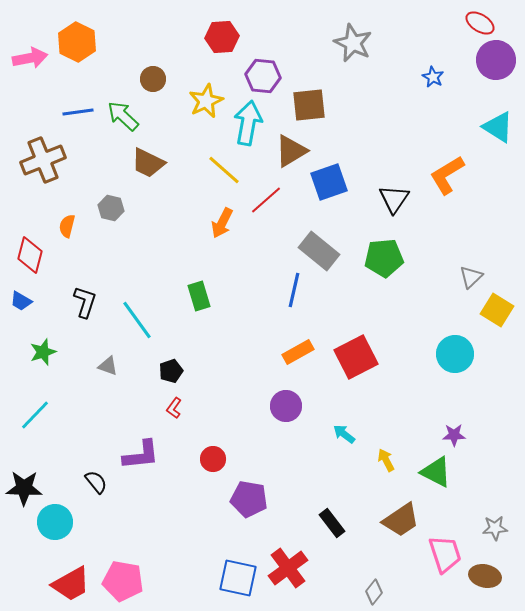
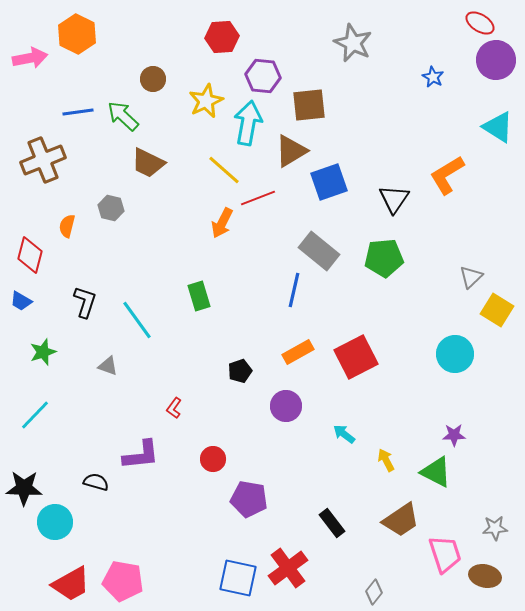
orange hexagon at (77, 42): moved 8 px up
red line at (266, 200): moved 8 px left, 2 px up; rotated 20 degrees clockwise
black pentagon at (171, 371): moved 69 px right
black semicircle at (96, 482): rotated 35 degrees counterclockwise
